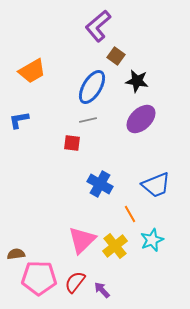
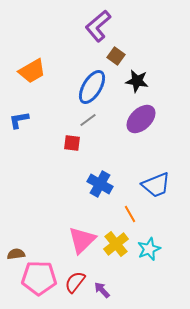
gray line: rotated 24 degrees counterclockwise
cyan star: moved 3 px left, 9 px down
yellow cross: moved 1 px right, 2 px up
